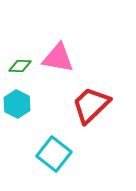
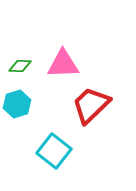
pink triangle: moved 5 px right, 6 px down; rotated 12 degrees counterclockwise
cyan hexagon: rotated 16 degrees clockwise
cyan square: moved 3 px up
